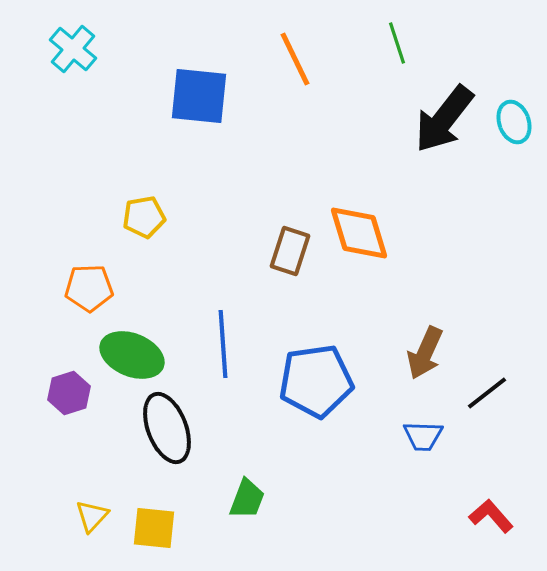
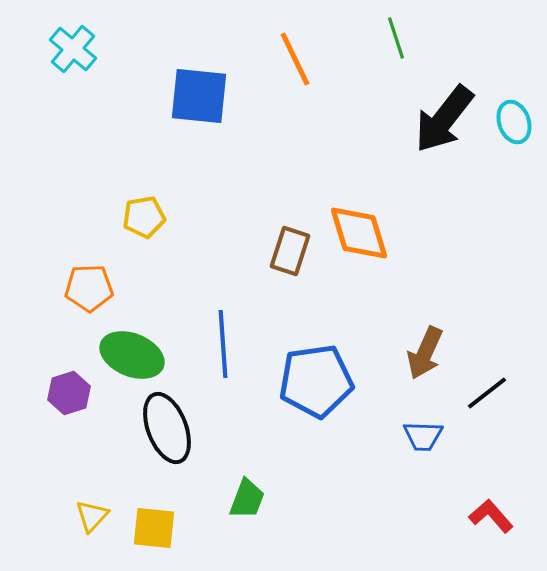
green line: moved 1 px left, 5 px up
